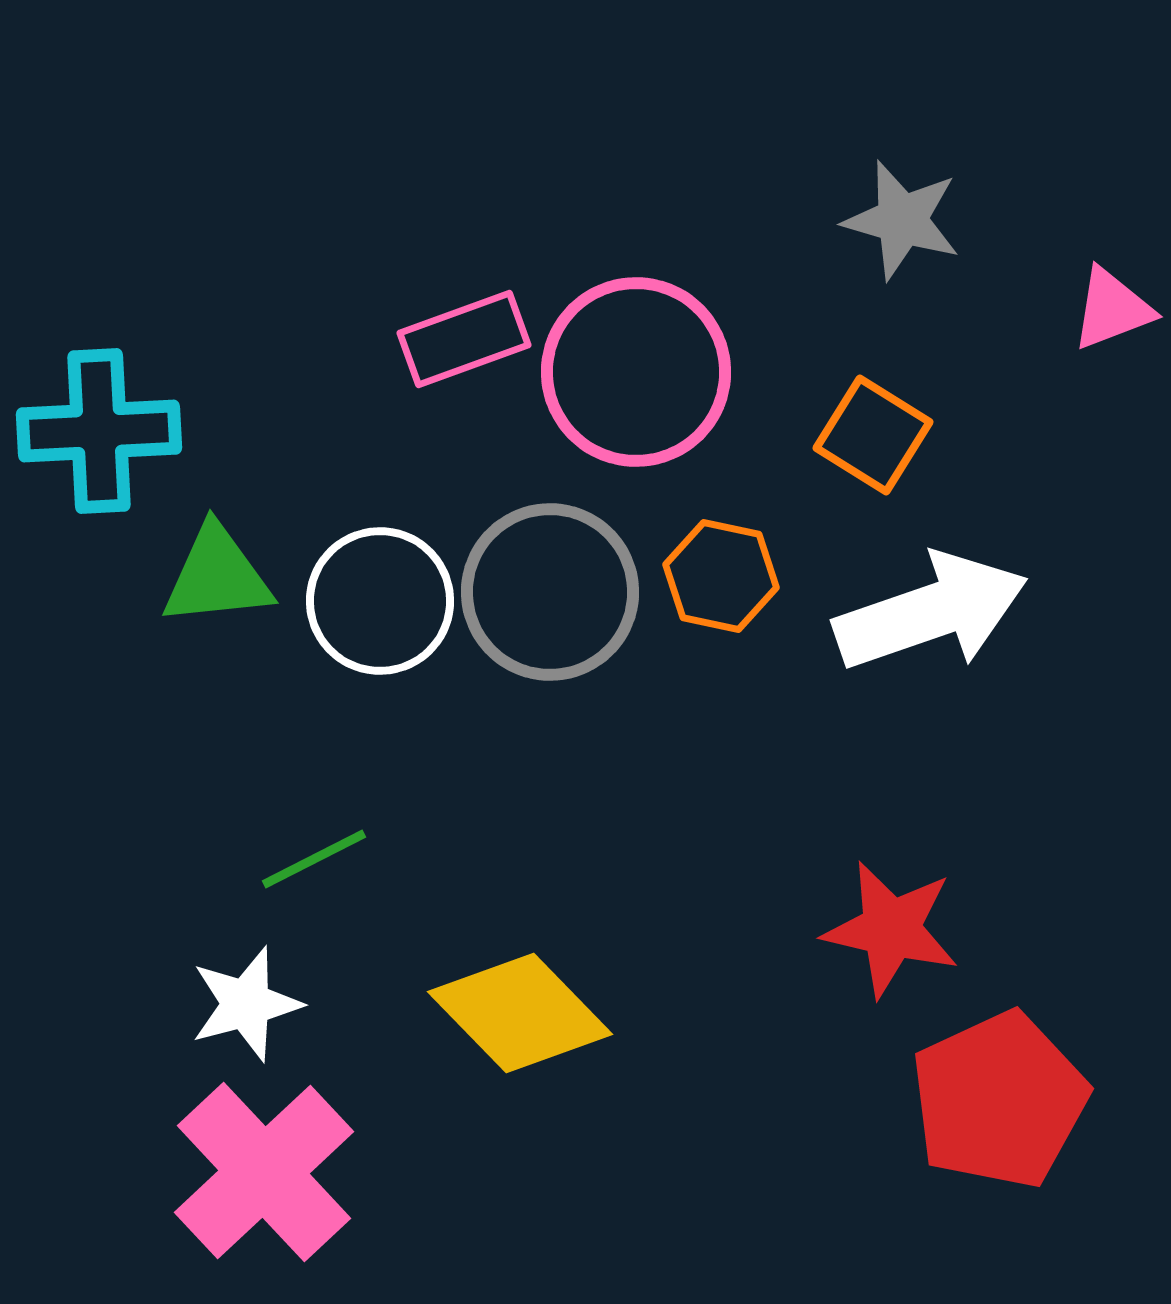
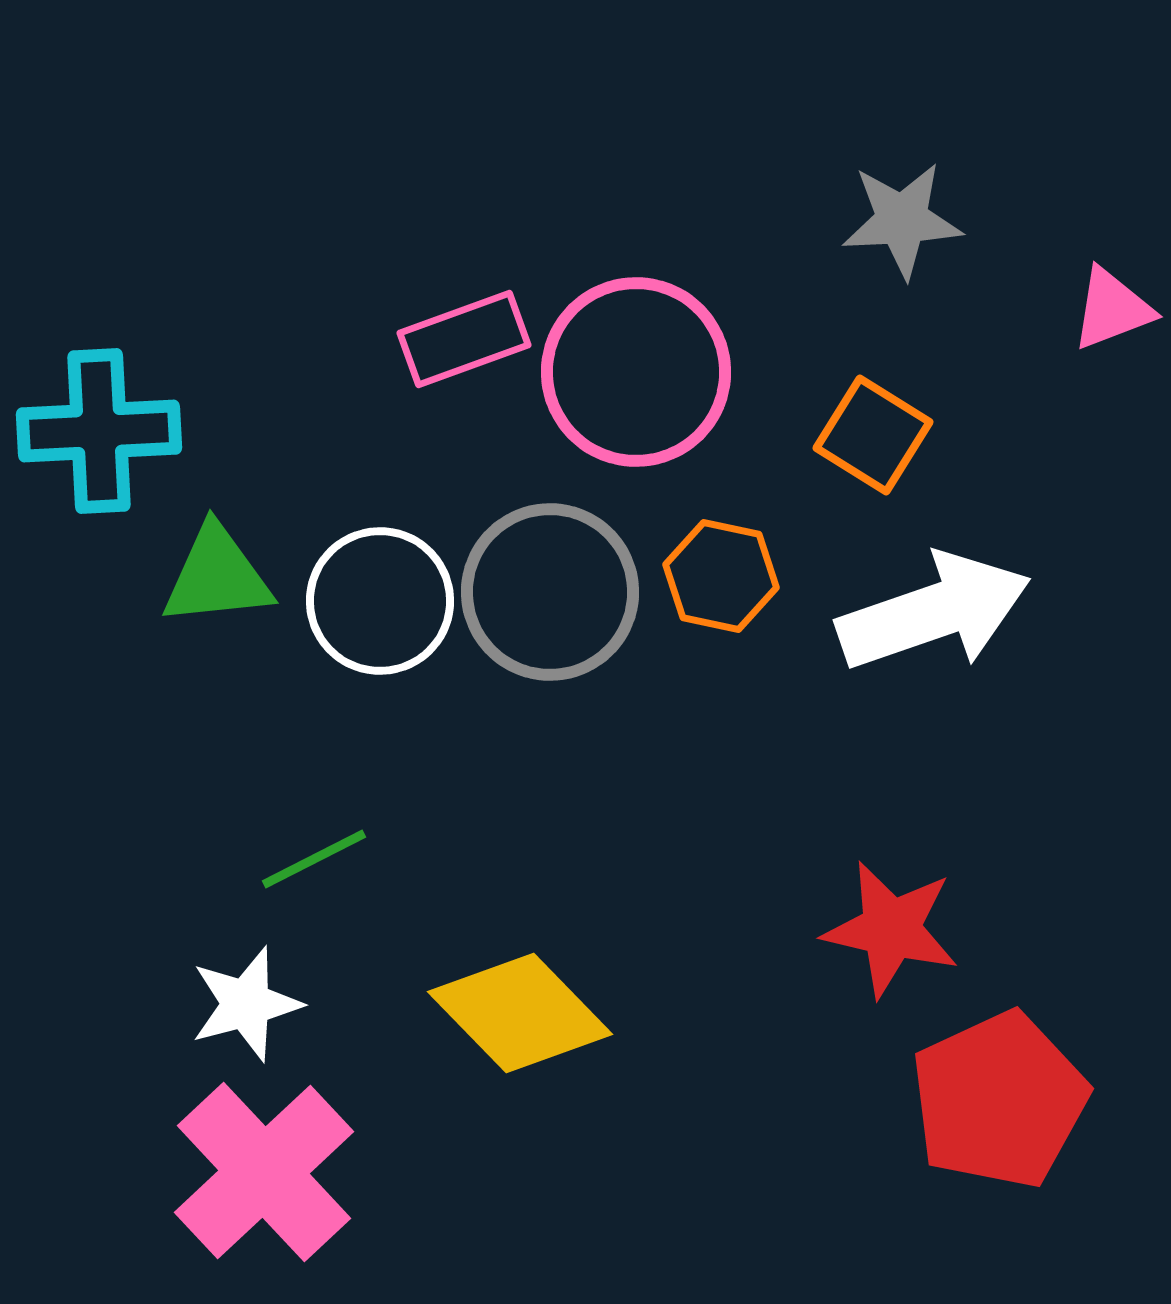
gray star: rotated 19 degrees counterclockwise
white arrow: moved 3 px right
